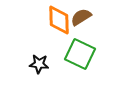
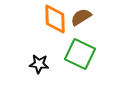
orange diamond: moved 4 px left, 1 px up
